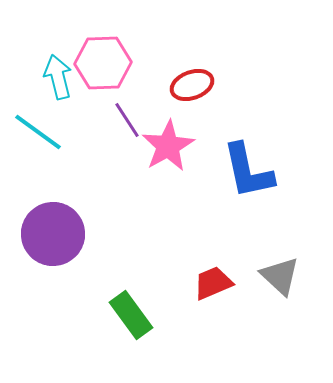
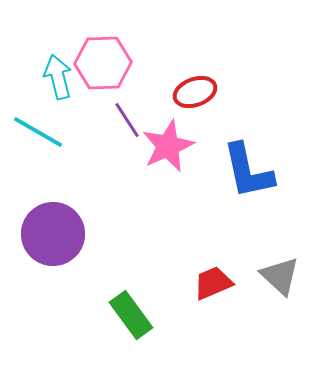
red ellipse: moved 3 px right, 7 px down
cyan line: rotated 6 degrees counterclockwise
pink star: rotated 6 degrees clockwise
